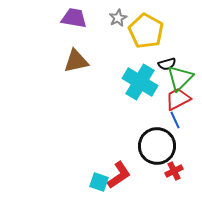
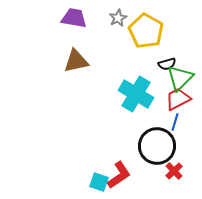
cyan cross: moved 4 px left, 12 px down
blue line: moved 2 px down; rotated 42 degrees clockwise
red cross: rotated 18 degrees counterclockwise
